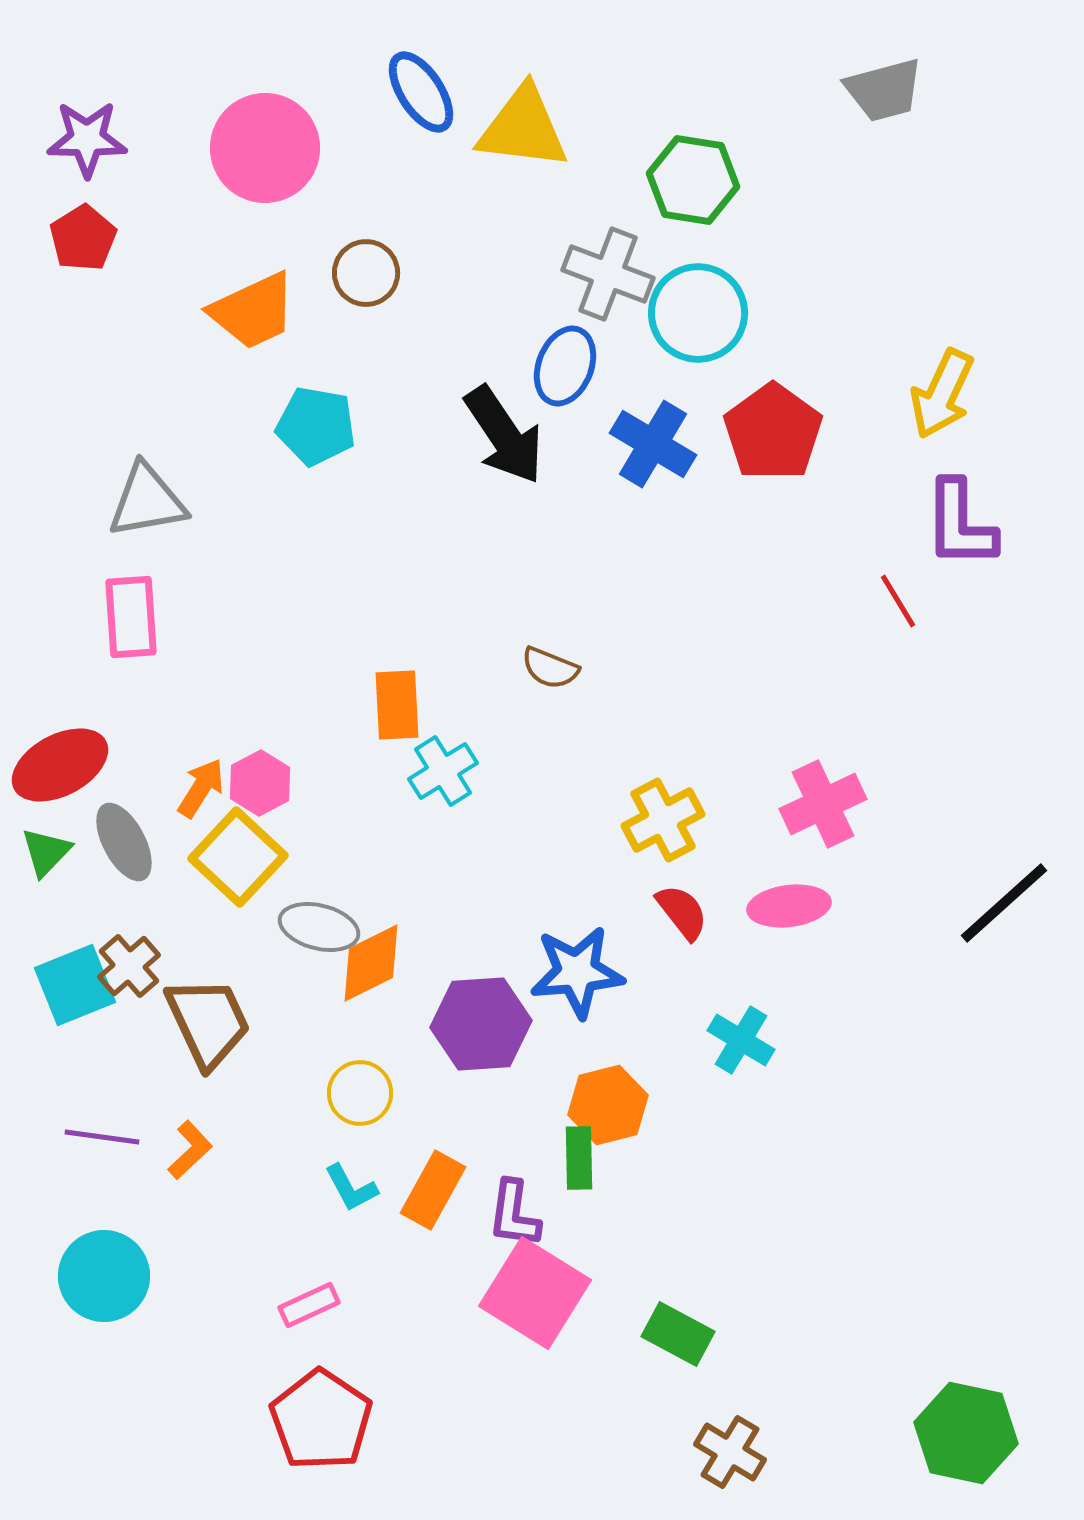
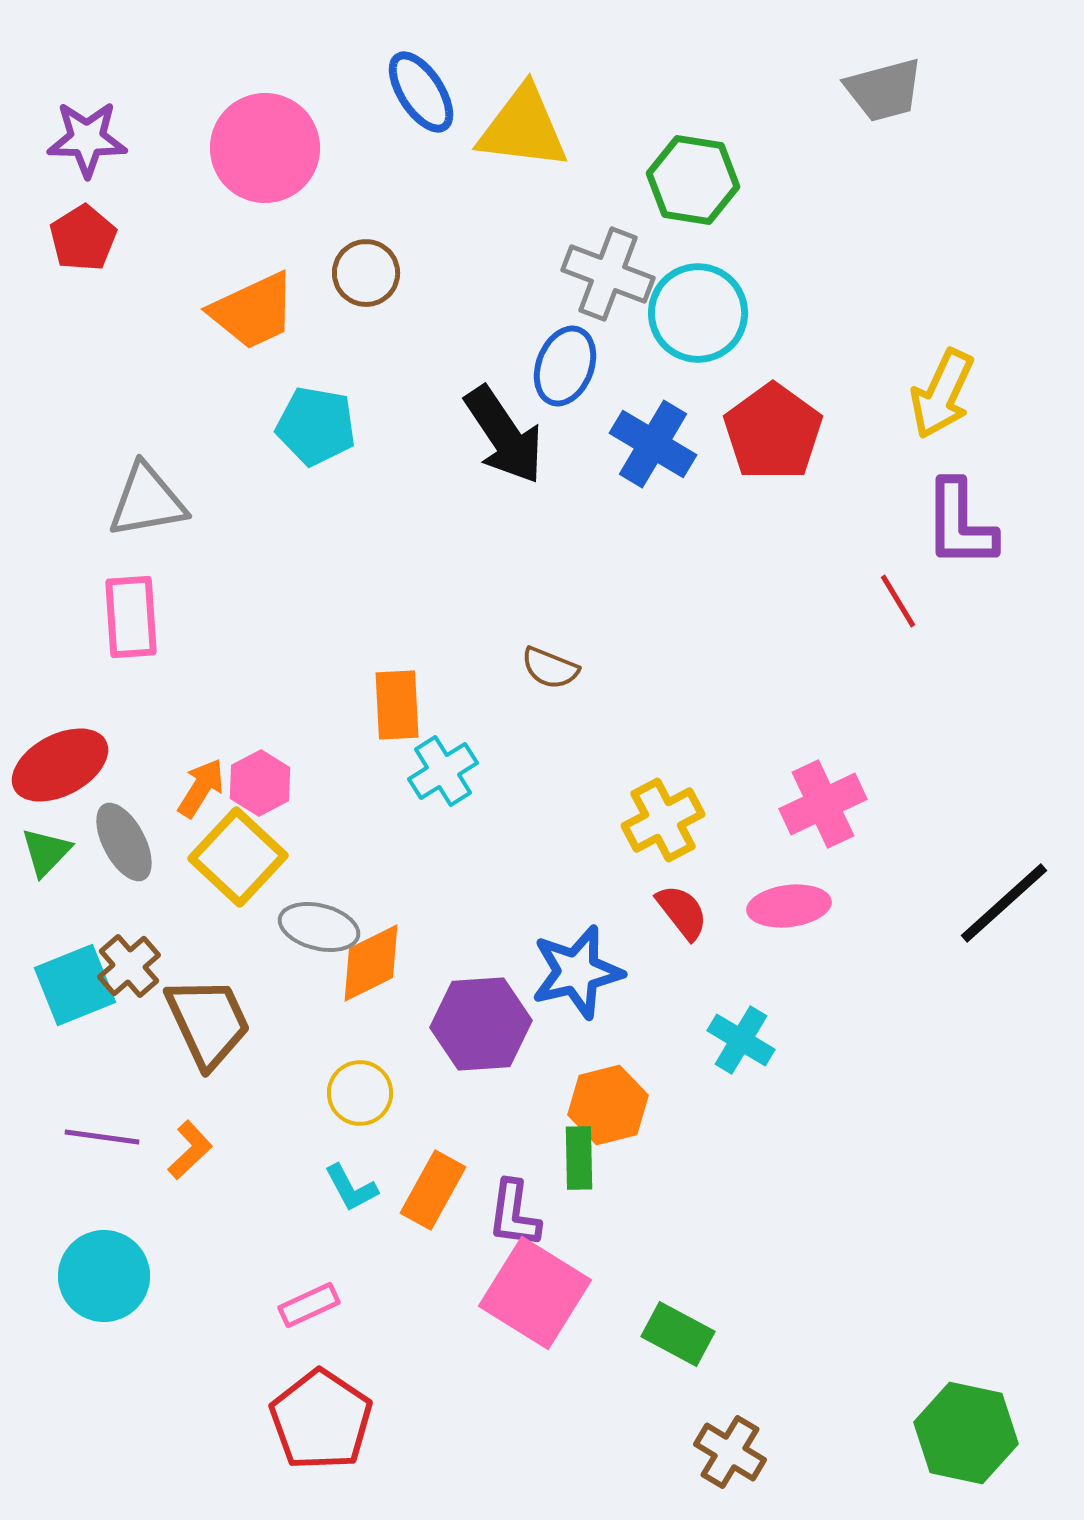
blue star at (577, 972): rotated 8 degrees counterclockwise
